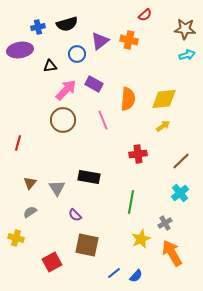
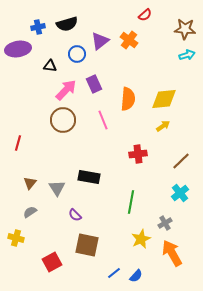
orange cross: rotated 24 degrees clockwise
purple ellipse: moved 2 px left, 1 px up
black triangle: rotated 16 degrees clockwise
purple rectangle: rotated 36 degrees clockwise
